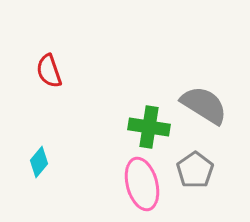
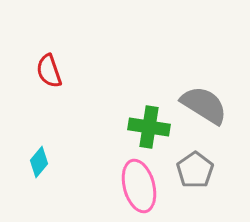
pink ellipse: moved 3 px left, 2 px down
